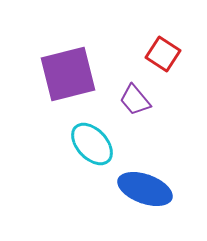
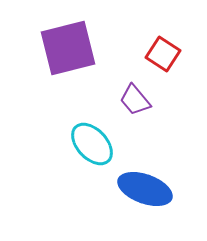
purple square: moved 26 px up
